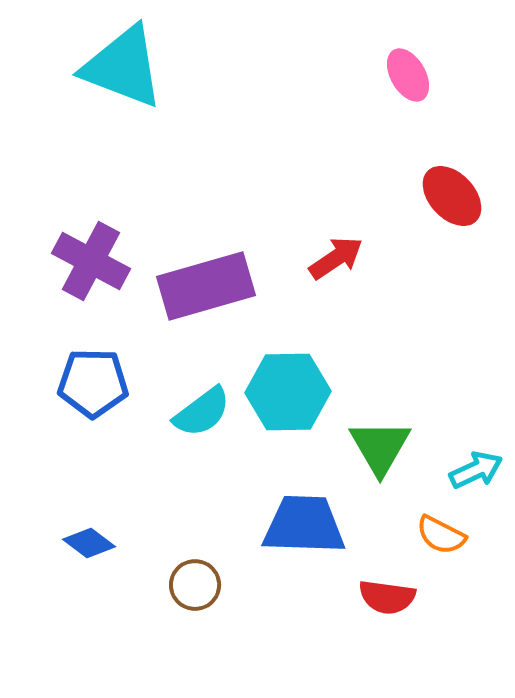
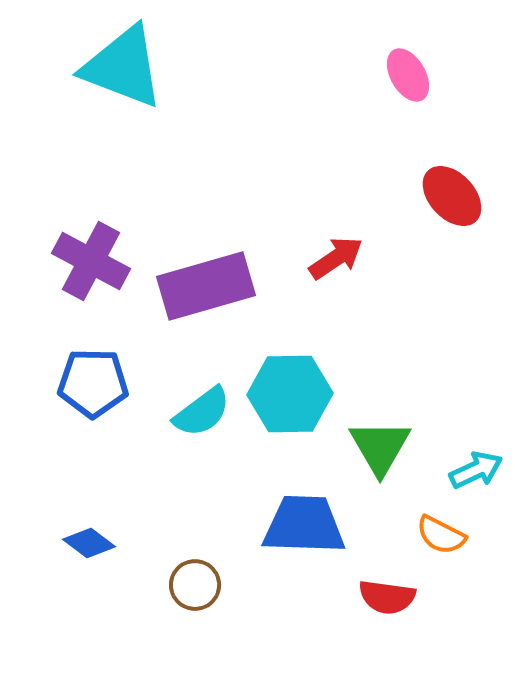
cyan hexagon: moved 2 px right, 2 px down
